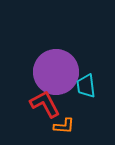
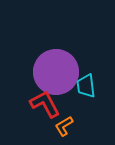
orange L-shape: rotated 145 degrees clockwise
